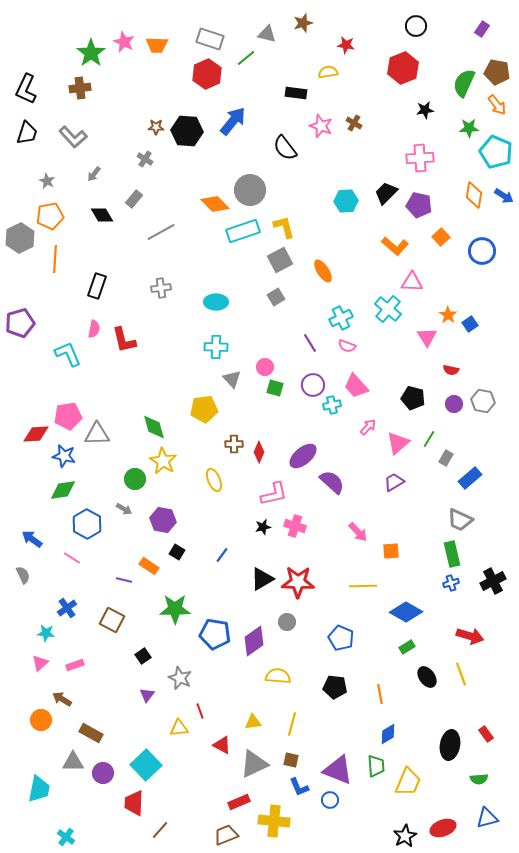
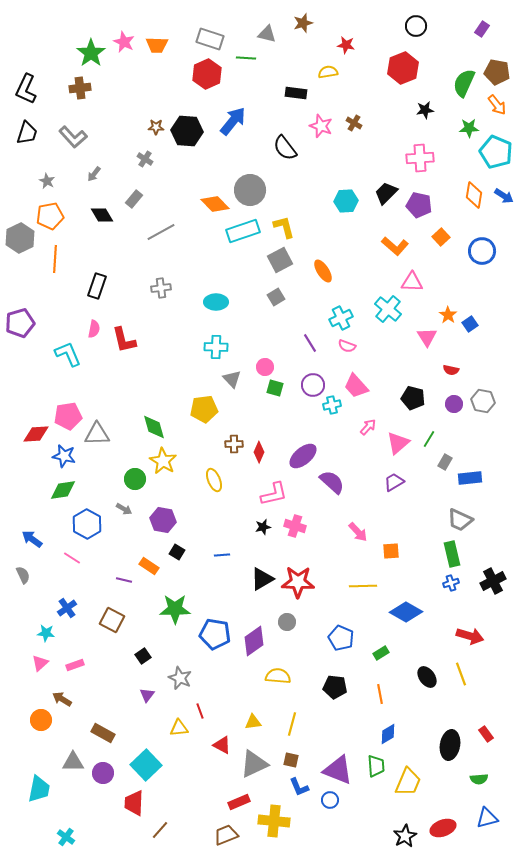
green line at (246, 58): rotated 42 degrees clockwise
gray rectangle at (446, 458): moved 1 px left, 4 px down
blue rectangle at (470, 478): rotated 35 degrees clockwise
blue line at (222, 555): rotated 49 degrees clockwise
green rectangle at (407, 647): moved 26 px left, 6 px down
brown rectangle at (91, 733): moved 12 px right
